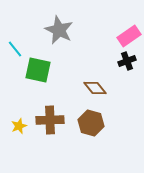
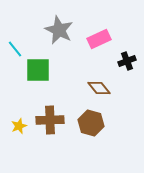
pink rectangle: moved 30 px left, 3 px down; rotated 10 degrees clockwise
green square: rotated 12 degrees counterclockwise
brown diamond: moved 4 px right
